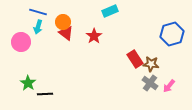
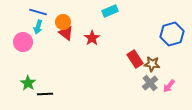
red star: moved 2 px left, 2 px down
pink circle: moved 2 px right
brown star: moved 1 px right
gray cross: rotated 14 degrees clockwise
